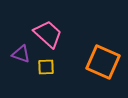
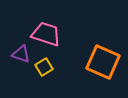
pink trapezoid: moved 2 px left; rotated 24 degrees counterclockwise
yellow square: moved 2 px left; rotated 30 degrees counterclockwise
